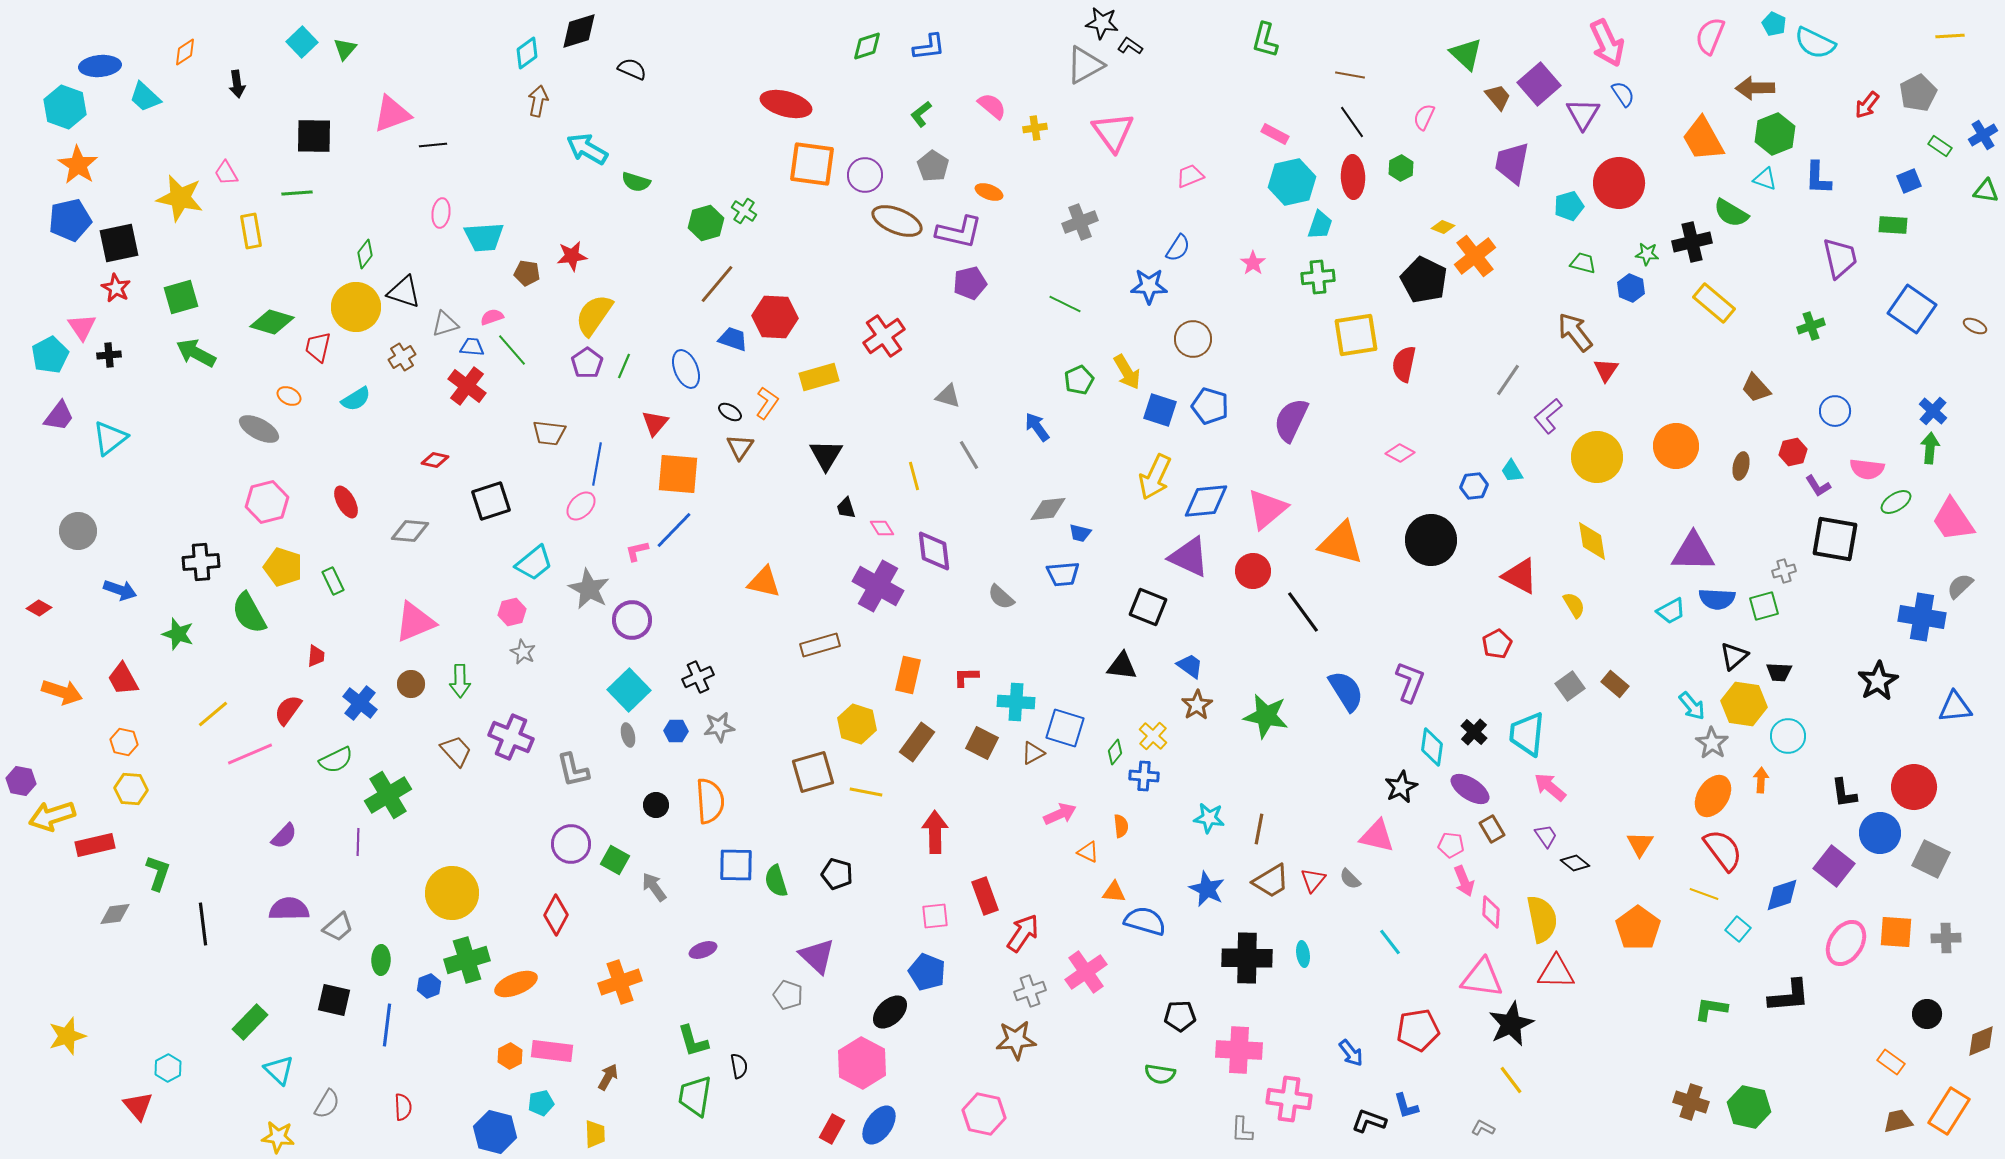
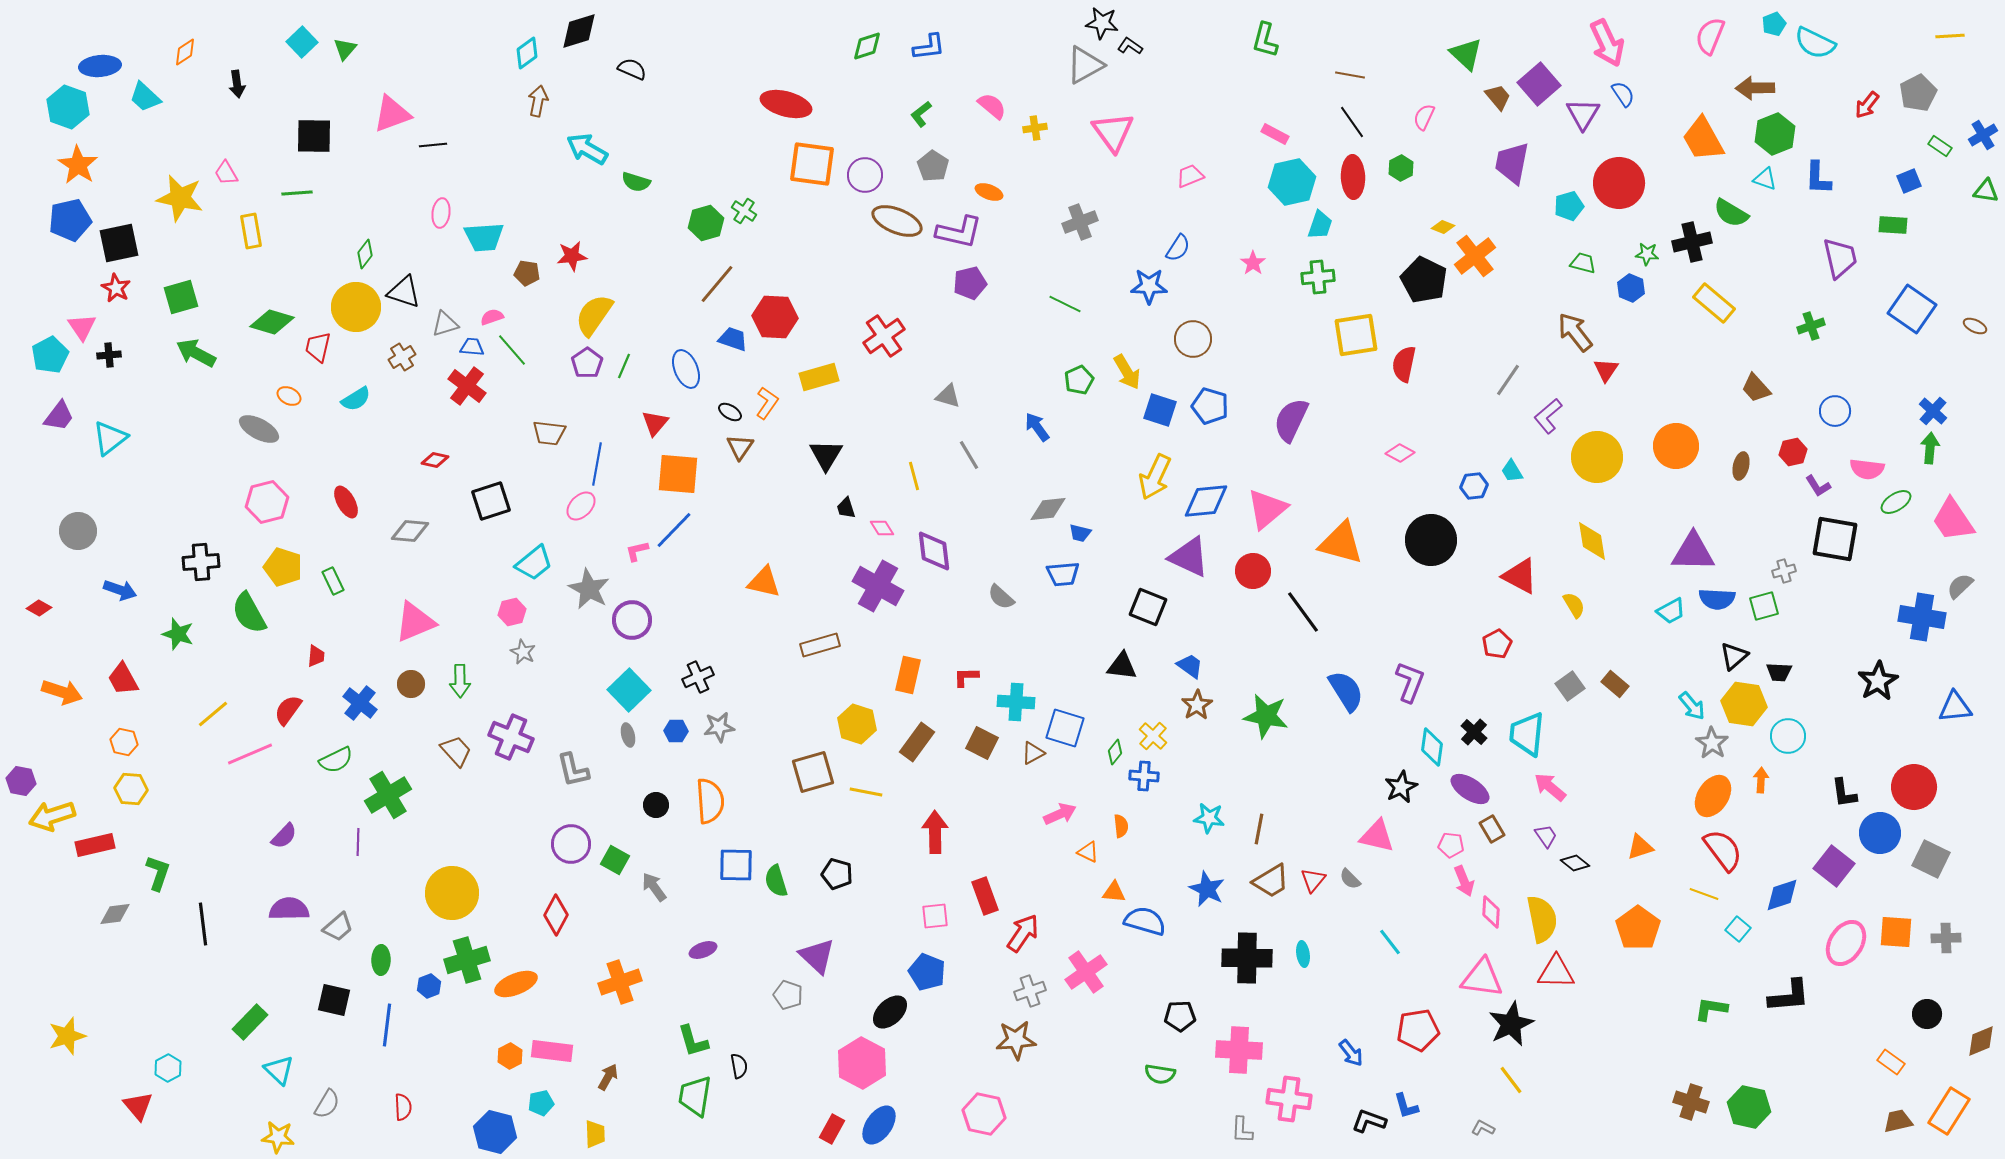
cyan pentagon at (1774, 24): rotated 25 degrees clockwise
cyan hexagon at (65, 107): moved 3 px right
orange triangle at (1640, 844): moved 3 px down; rotated 40 degrees clockwise
